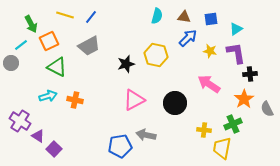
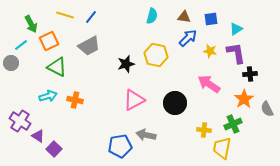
cyan semicircle: moved 5 px left
